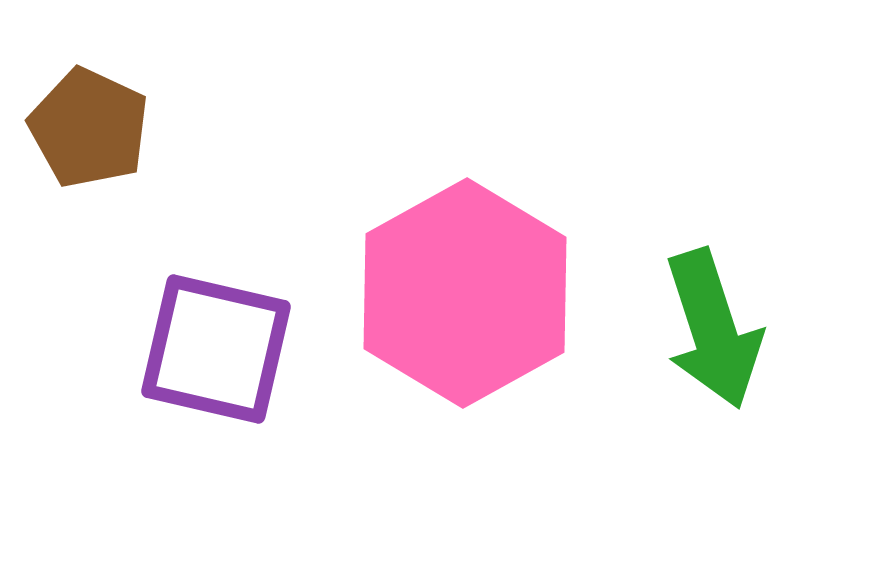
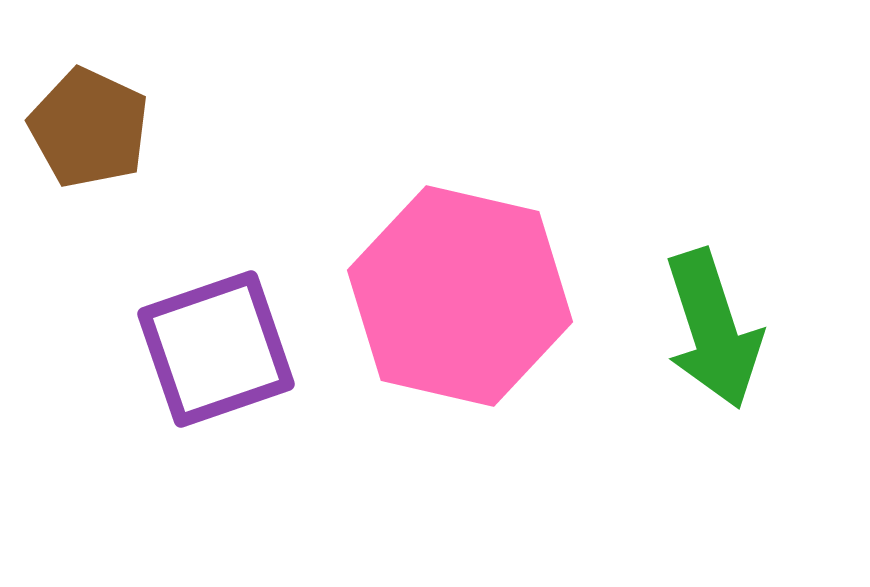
pink hexagon: moved 5 px left, 3 px down; rotated 18 degrees counterclockwise
purple square: rotated 32 degrees counterclockwise
